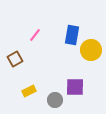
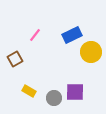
blue rectangle: rotated 54 degrees clockwise
yellow circle: moved 2 px down
purple square: moved 5 px down
yellow rectangle: rotated 56 degrees clockwise
gray circle: moved 1 px left, 2 px up
